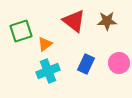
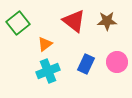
green square: moved 3 px left, 8 px up; rotated 20 degrees counterclockwise
pink circle: moved 2 px left, 1 px up
